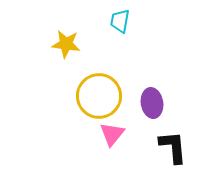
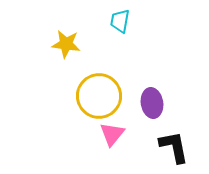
black L-shape: moved 1 px right; rotated 6 degrees counterclockwise
